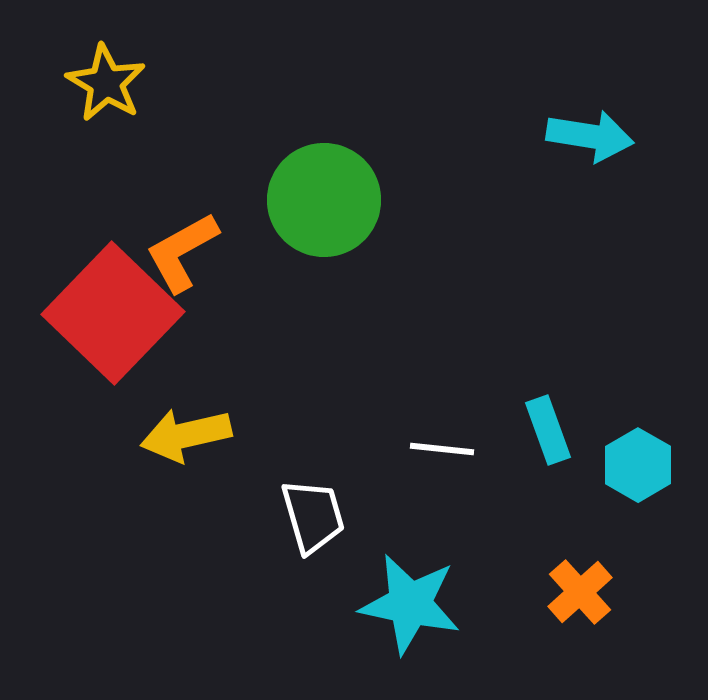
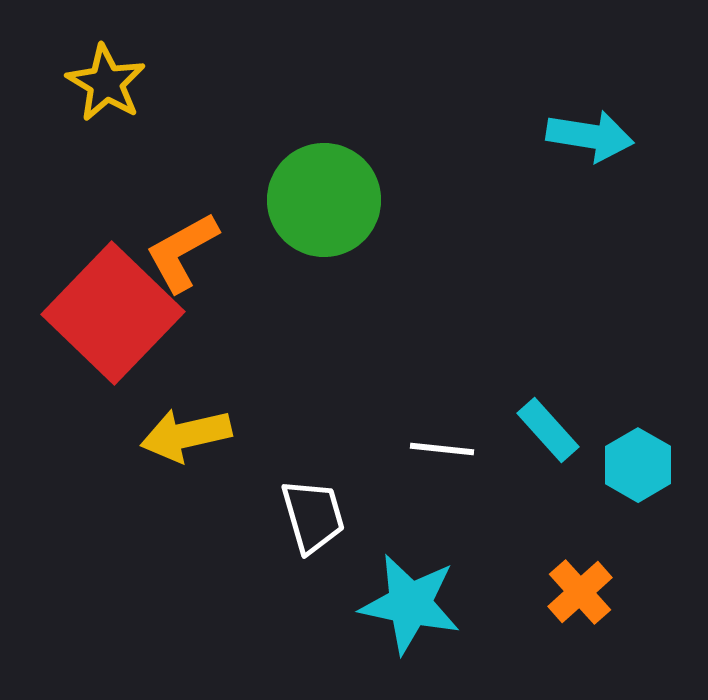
cyan rectangle: rotated 22 degrees counterclockwise
